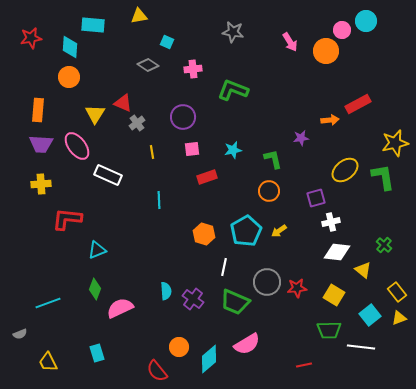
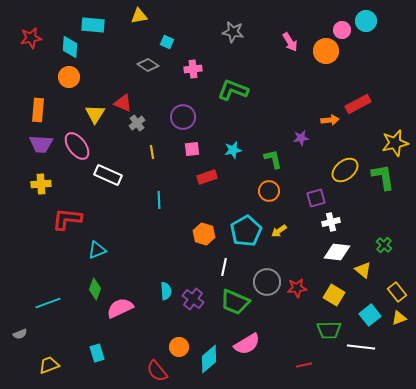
yellow trapezoid at (48, 362): moved 1 px right, 3 px down; rotated 95 degrees clockwise
